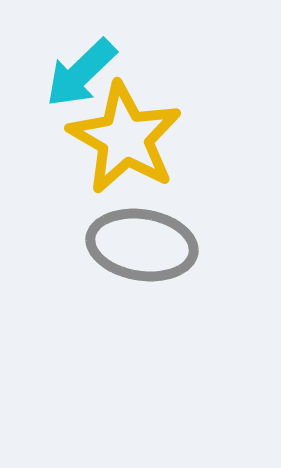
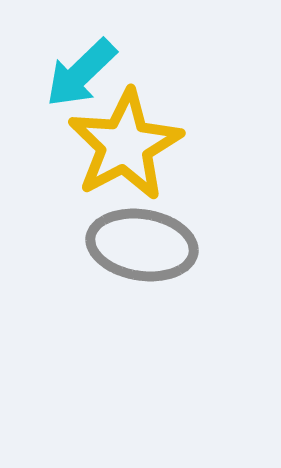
yellow star: moved 7 px down; rotated 14 degrees clockwise
